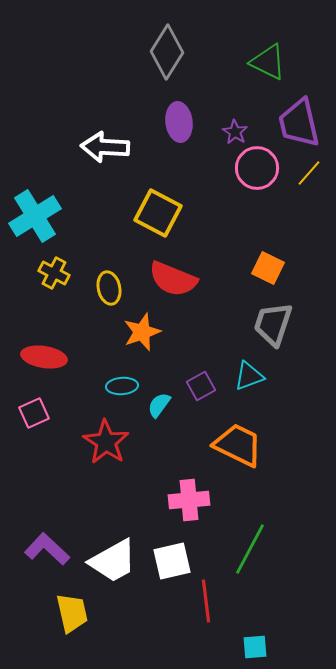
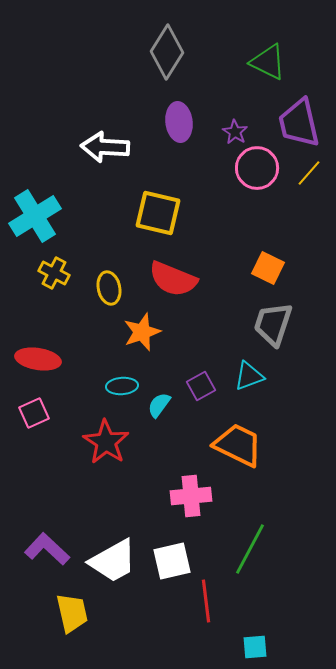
yellow square: rotated 15 degrees counterclockwise
red ellipse: moved 6 px left, 2 px down
pink cross: moved 2 px right, 4 px up
